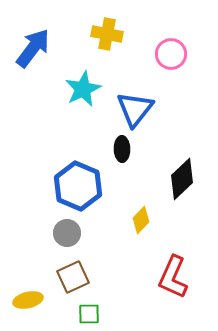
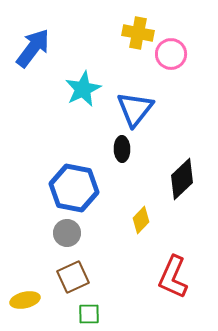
yellow cross: moved 31 px right, 1 px up
blue hexagon: moved 4 px left, 2 px down; rotated 12 degrees counterclockwise
yellow ellipse: moved 3 px left
